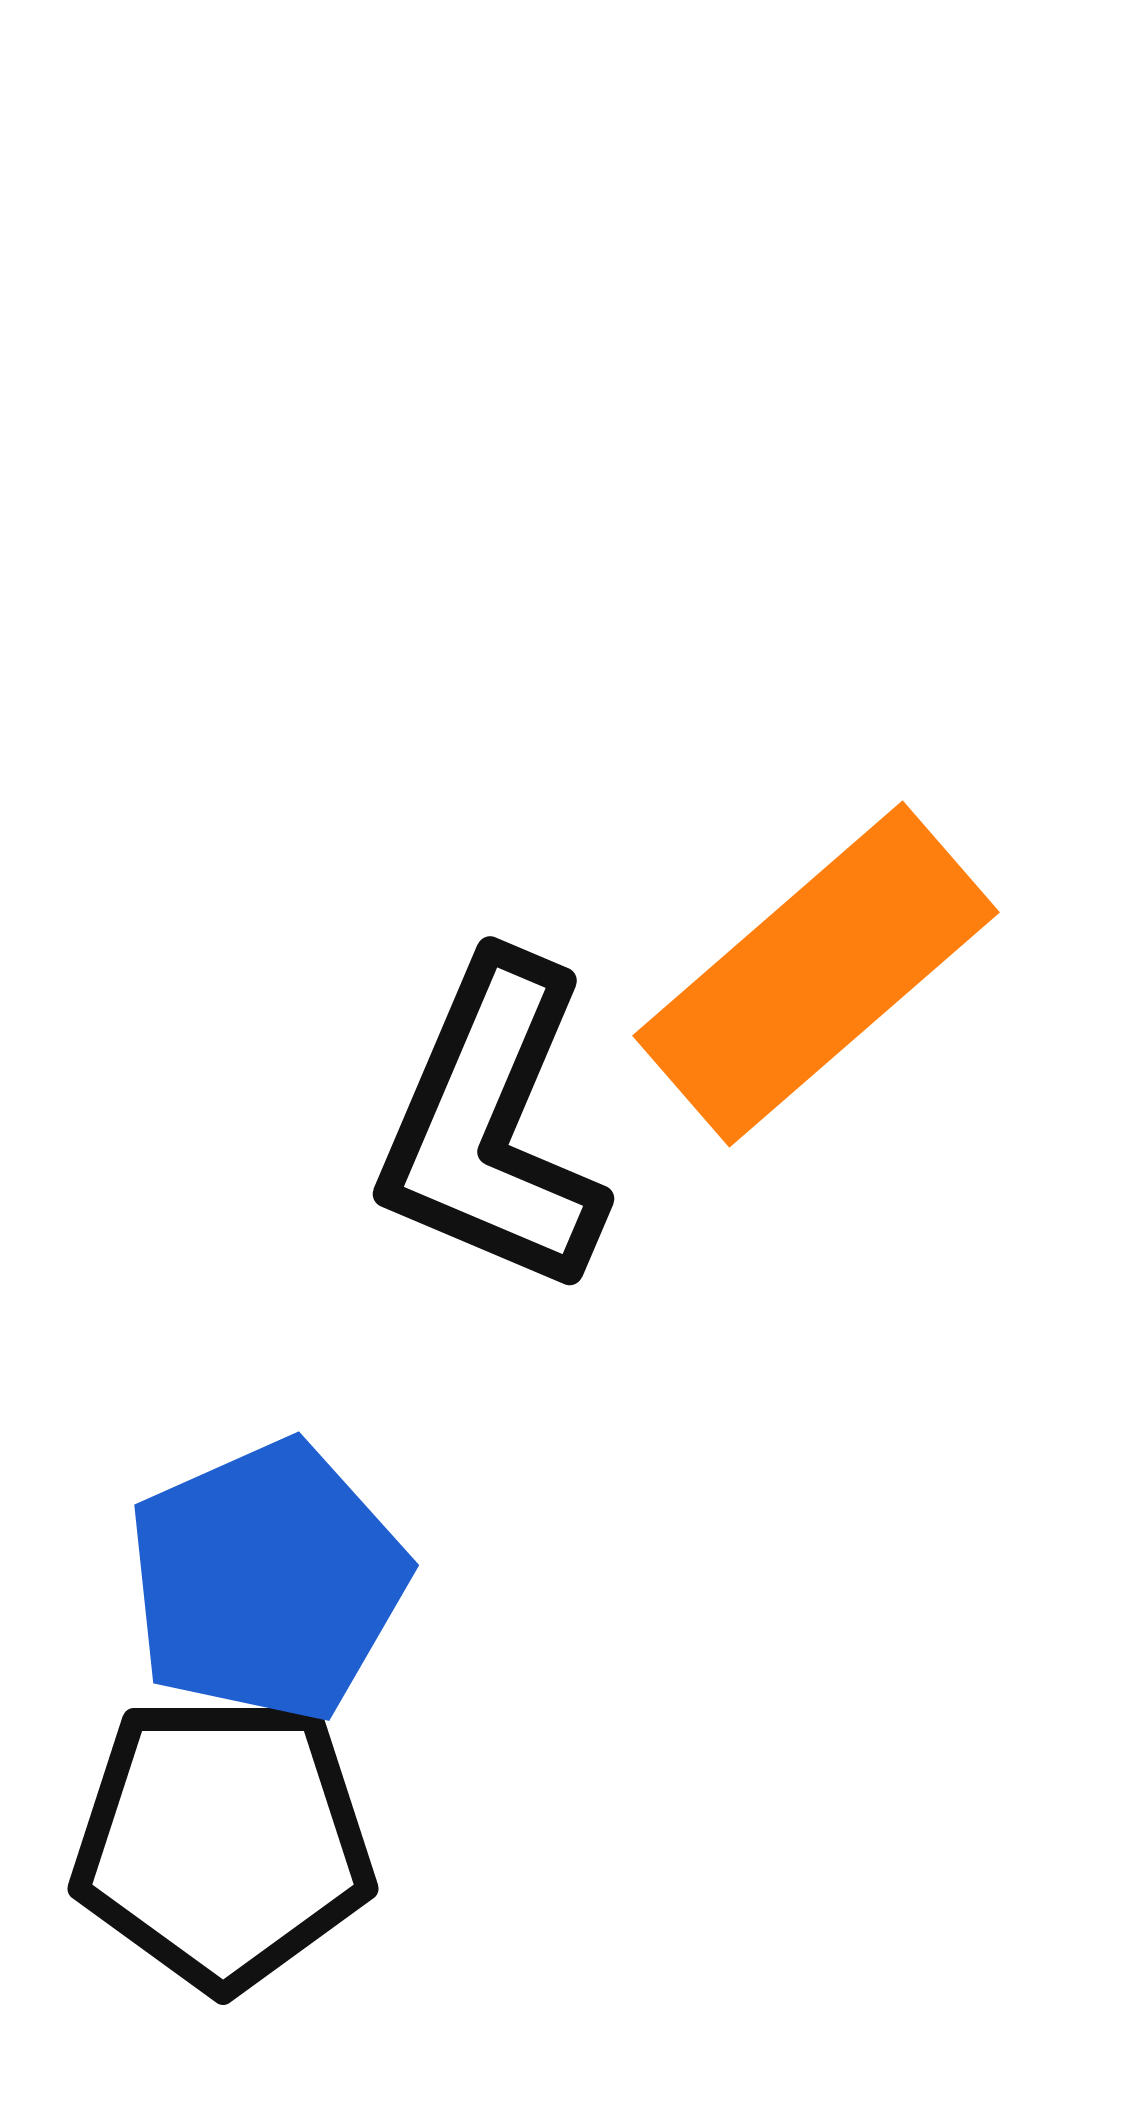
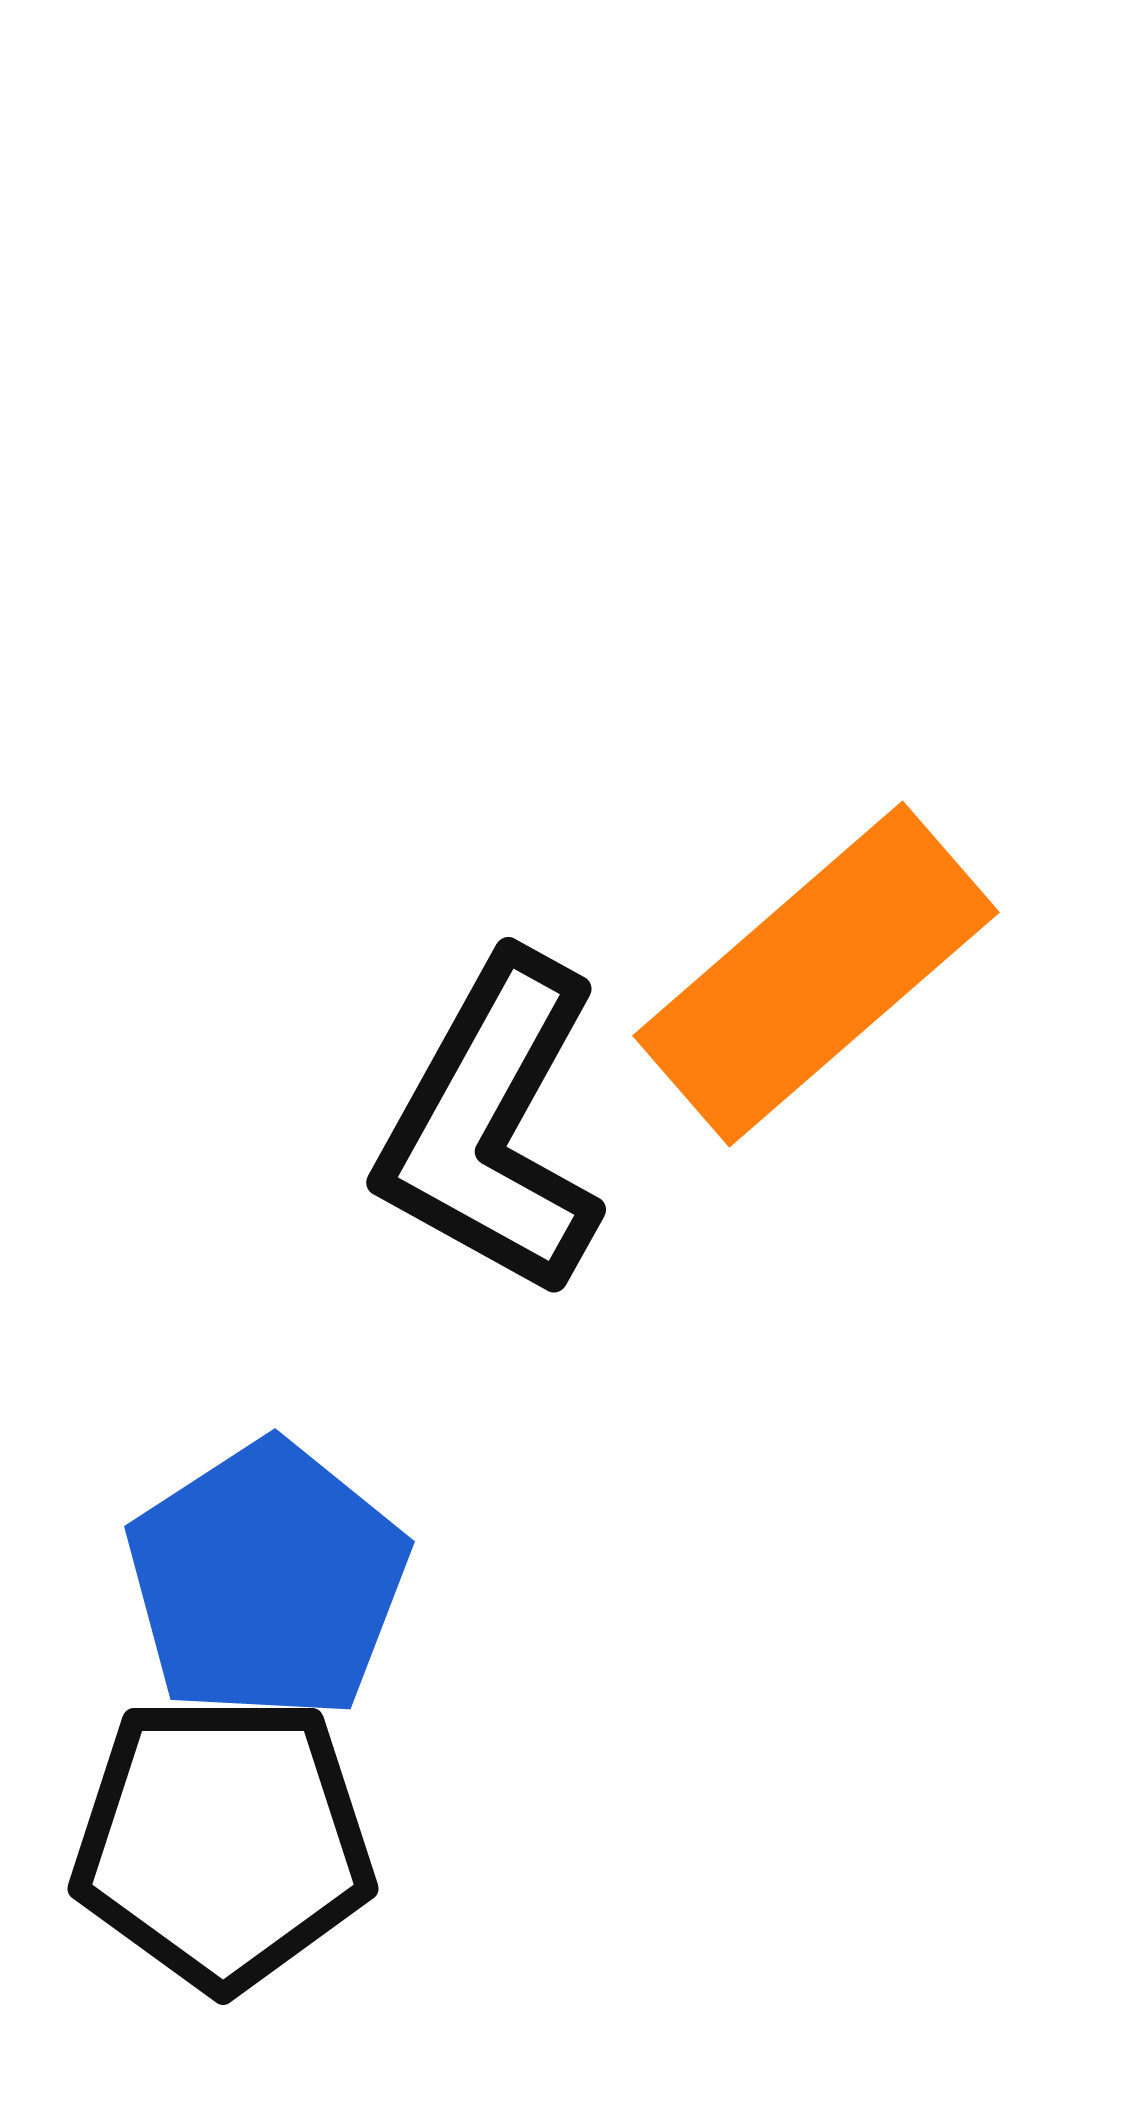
black L-shape: rotated 6 degrees clockwise
blue pentagon: rotated 9 degrees counterclockwise
